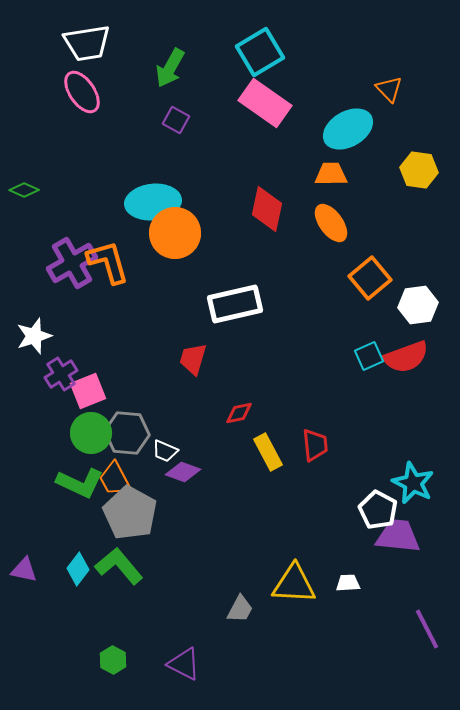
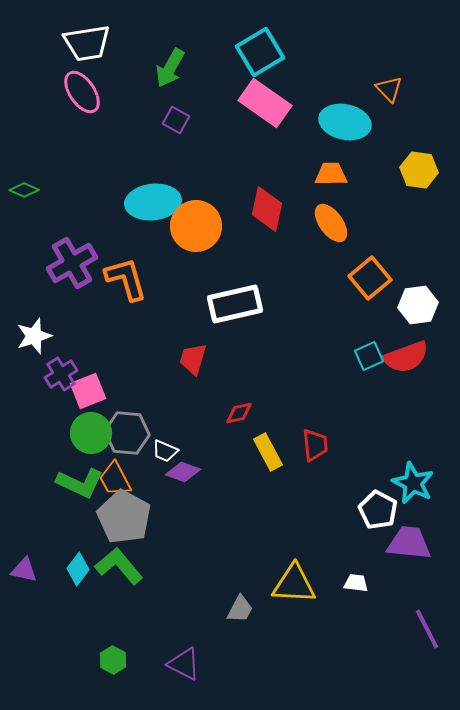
cyan ellipse at (348, 129): moved 3 px left, 7 px up; rotated 42 degrees clockwise
orange circle at (175, 233): moved 21 px right, 7 px up
orange L-shape at (108, 262): moved 18 px right, 17 px down
gray pentagon at (130, 513): moved 6 px left, 4 px down
purple trapezoid at (398, 536): moved 11 px right, 7 px down
white trapezoid at (348, 583): moved 8 px right; rotated 10 degrees clockwise
